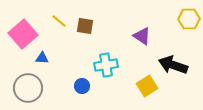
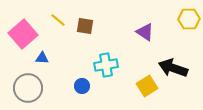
yellow line: moved 1 px left, 1 px up
purple triangle: moved 3 px right, 4 px up
black arrow: moved 3 px down
